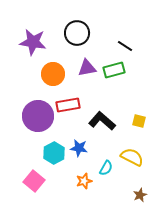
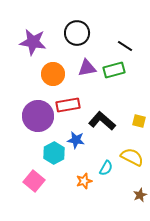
blue star: moved 3 px left, 8 px up
